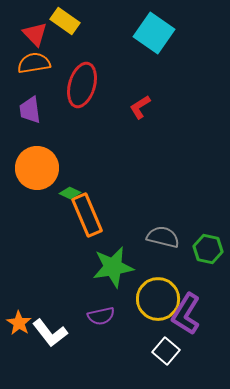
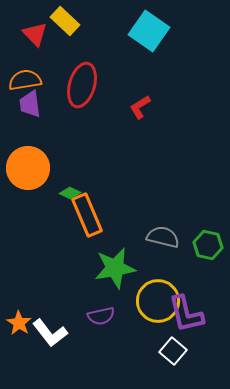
yellow rectangle: rotated 8 degrees clockwise
cyan square: moved 5 px left, 2 px up
orange semicircle: moved 9 px left, 17 px down
purple trapezoid: moved 6 px up
orange circle: moved 9 px left
green hexagon: moved 4 px up
green star: moved 2 px right, 1 px down
yellow circle: moved 2 px down
purple L-shape: rotated 45 degrees counterclockwise
white square: moved 7 px right
